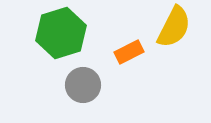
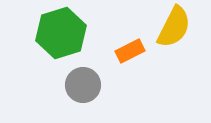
orange rectangle: moved 1 px right, 1 px up
